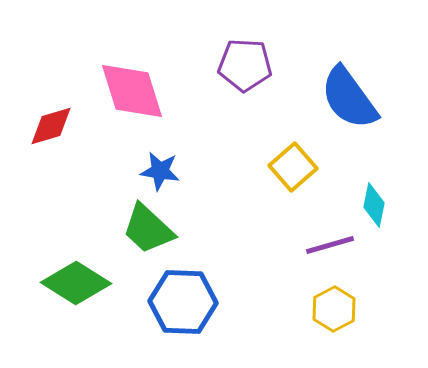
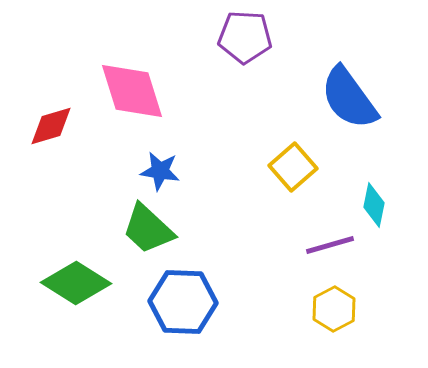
purple pentagon: moved 28 px up
